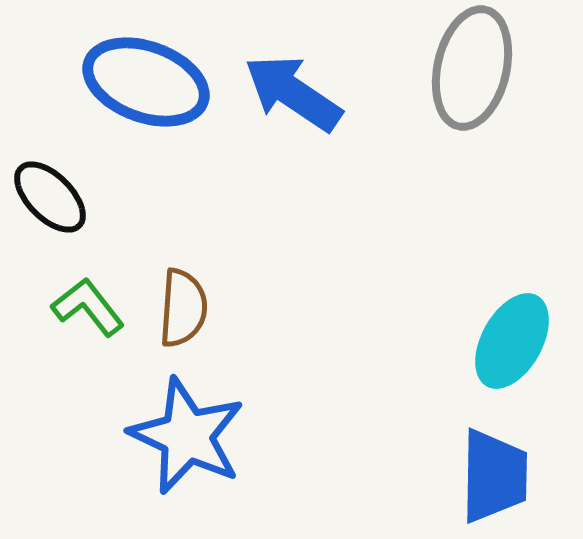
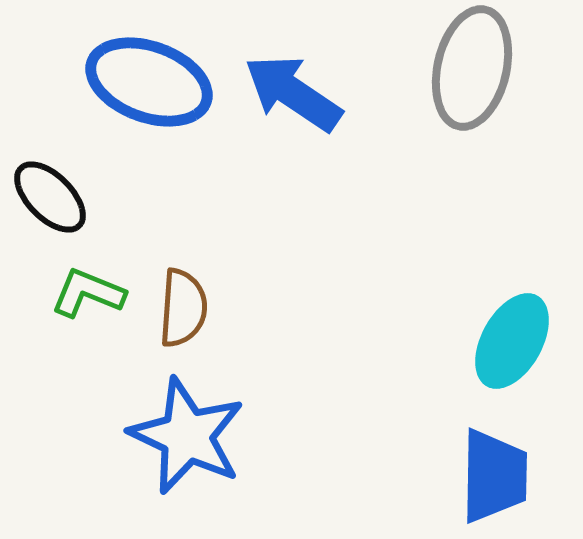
blue ellipse: moved 3 px right
green L-shape: moved 14 px up; rotated 30 degrees counterclockwise
